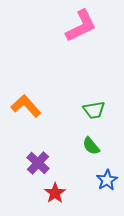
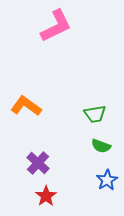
pink L-shape: moved 25 px left
orange L-shape: rotated 12 degrees counterclockwise
green trapezoid: moved 1 px right, 4 px down
green semicircle: moved 10 px right; rotated 30 degrees counterclockwise
red star: moved 9 px left, 3 px down
